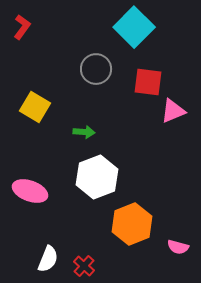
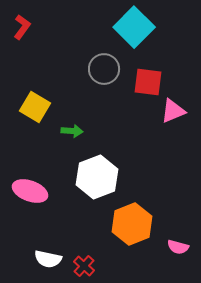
gray circle: moved 8 px right
green arrow: moved 12 px left, 1 px up
white semicircle: rotated 80 degrees clockwise
